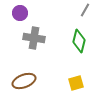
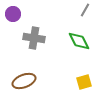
purple circle: moved 7 px left, 1 px down
green diamond: rotated 40 degrees counterclockwise
yellow square: moved 8 px right, 1 px up
